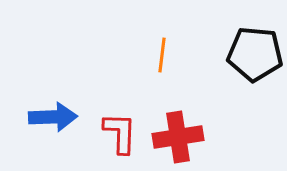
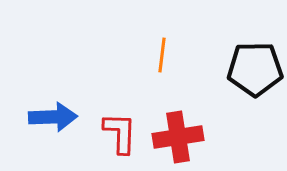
black pentagon: moved 15 px down; rotated 6 degrees counterclockwise
